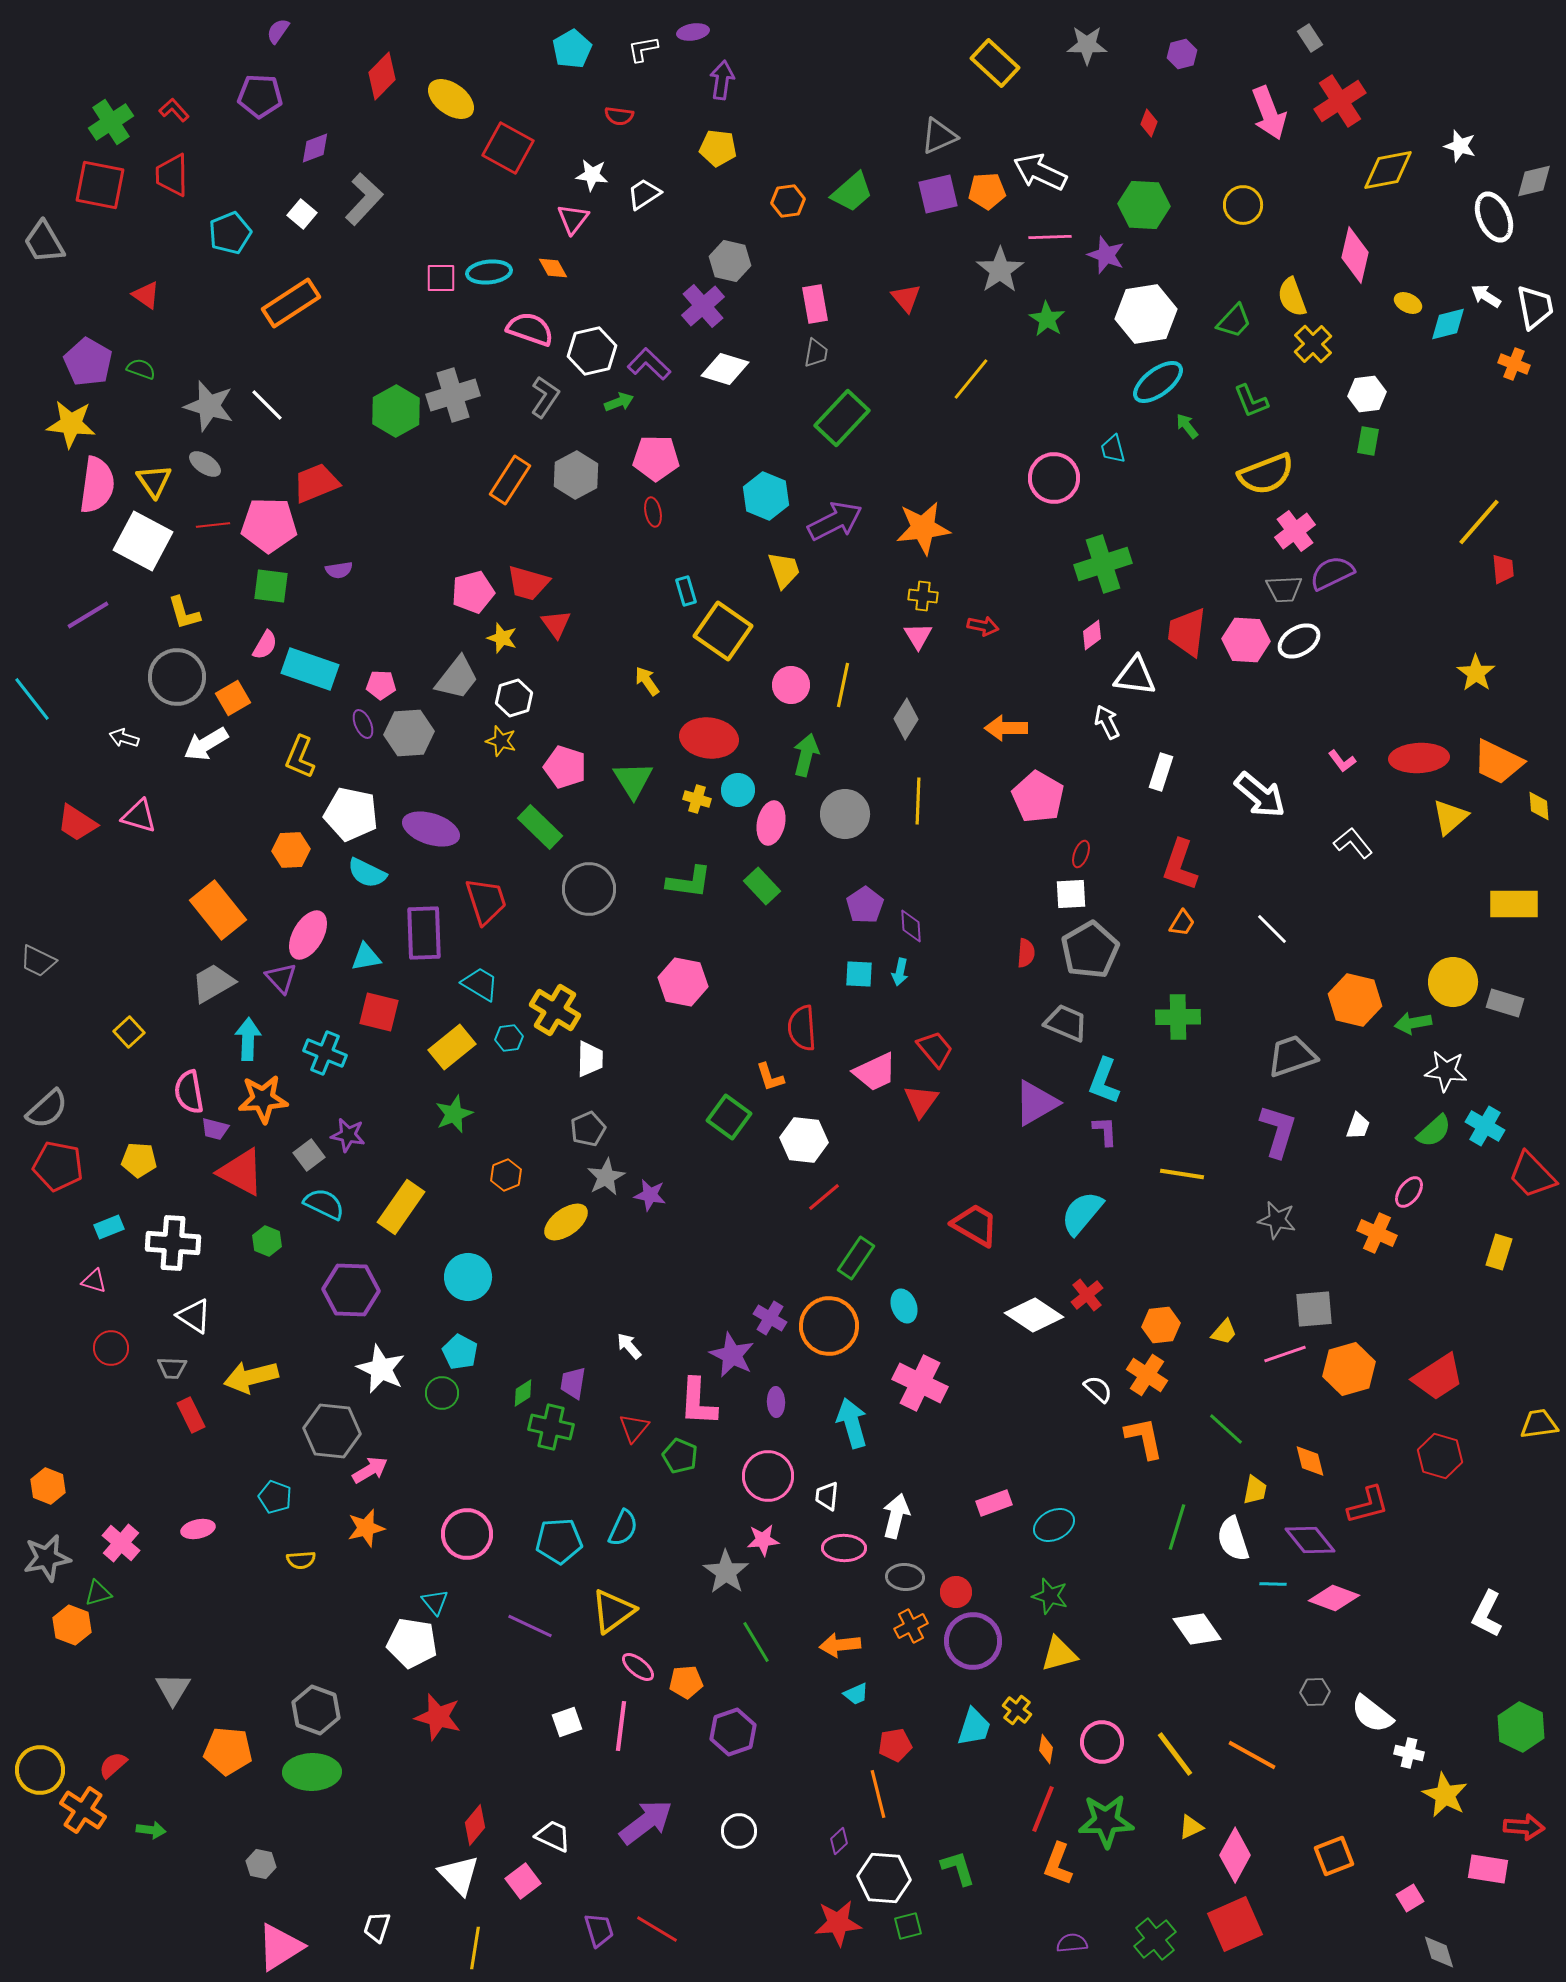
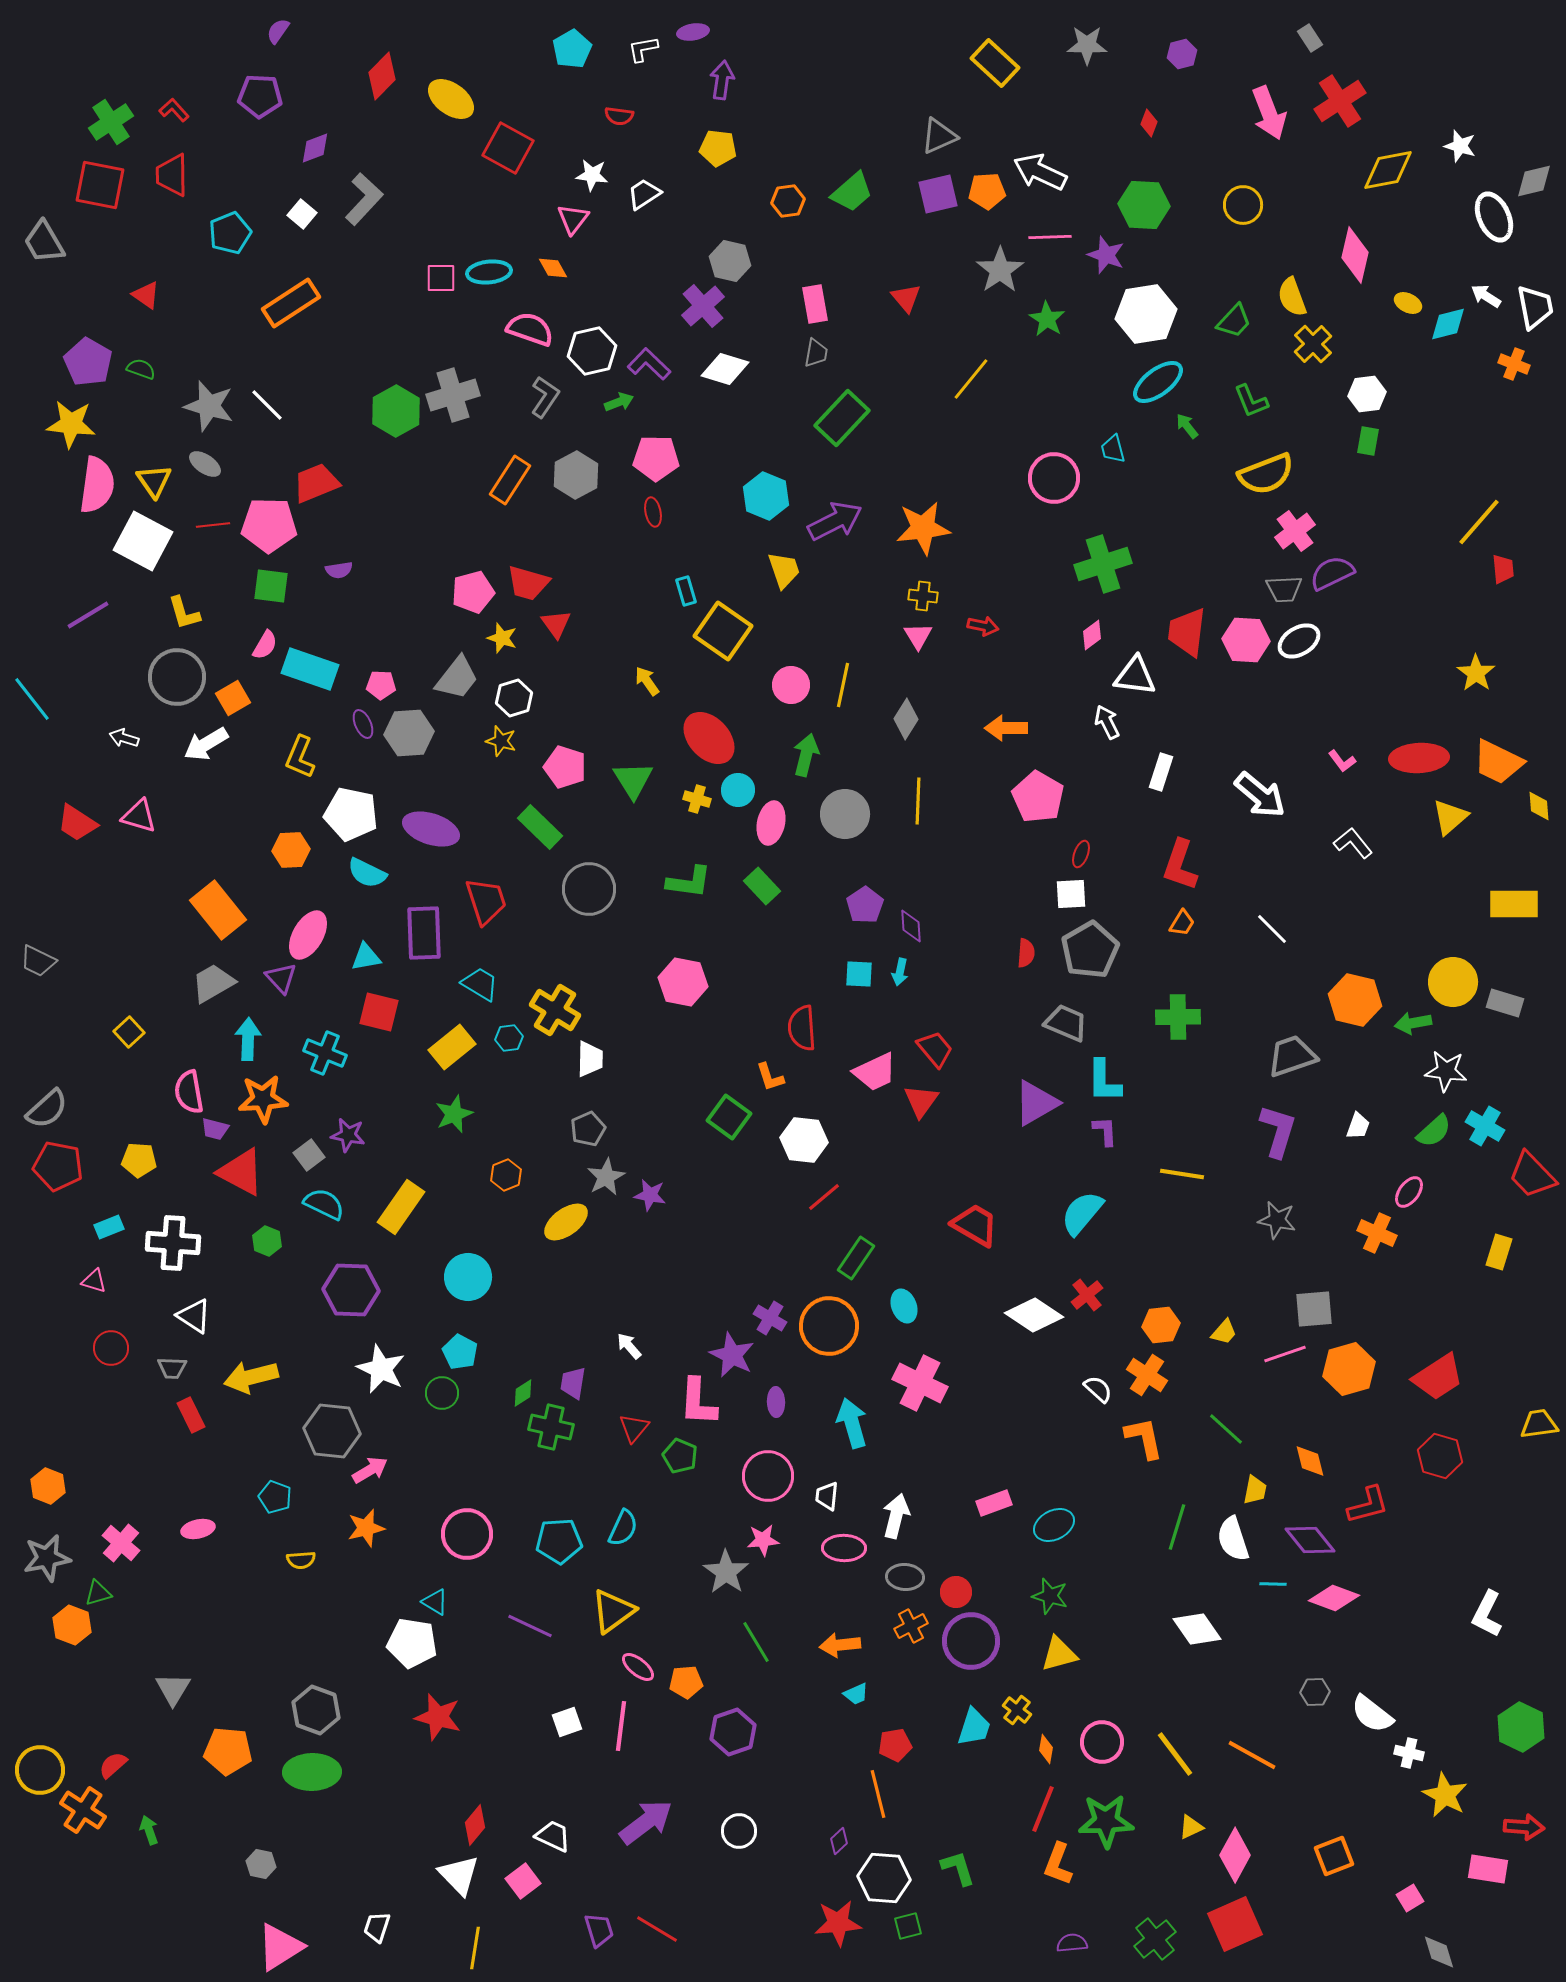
red ellipse at (709, 738): rotated 40 degrees clockwise
cyan L-shape at (1104, 1081): rotated 21 degrees counterclockwise
cyan triangle at (435, 1602): rotated 20 degrees counterclockwise
purple circle at (973, 1641): moved 2 px left
green arrow at (151, 1830): moved 2 px left; rotated 116 degrees counterclockwise
